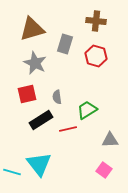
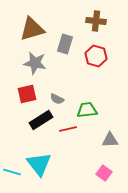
gray star: rotated 15 degrees counterclockwise
gray semicircle: moved 2 px down; rotated 56 degrees counterclockwise
green trapezoid: rotated 25 degrees clockwise
pink square: moved 3 px down
